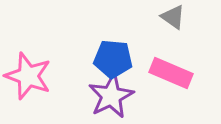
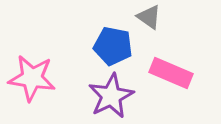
gray triangle: moved 24 px left
blue pentagon: moved 13 px up; rotated 6 degrees clockwise
pink star: moved 4 px right, 2 px down; rotated 12 degrees counterclockwise
